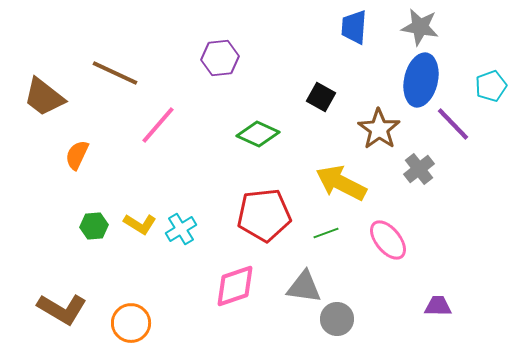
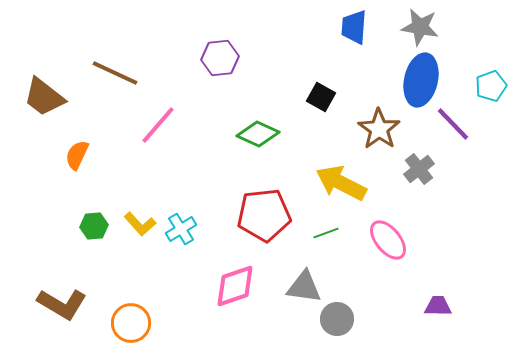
yellow L-shape: rotated 16 degrees clockwise
brown L-shape: moved 5 px up
